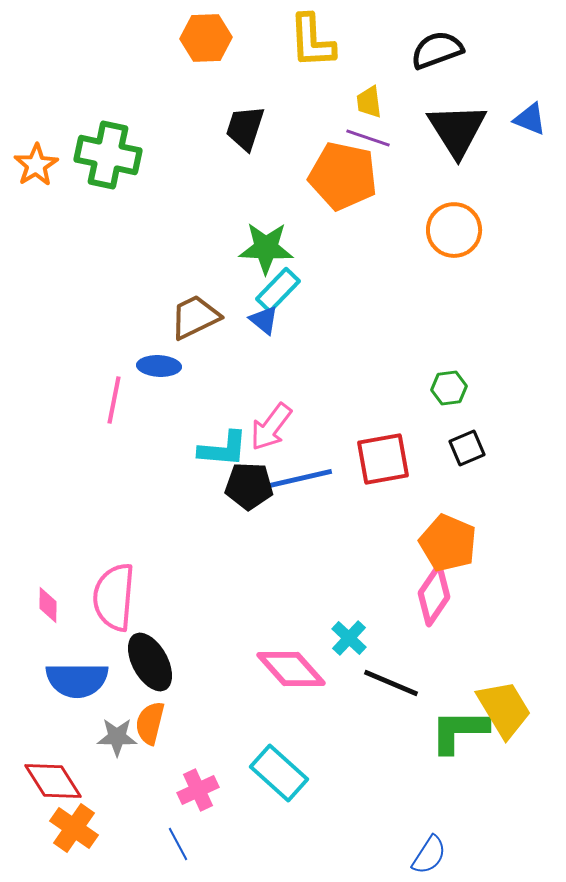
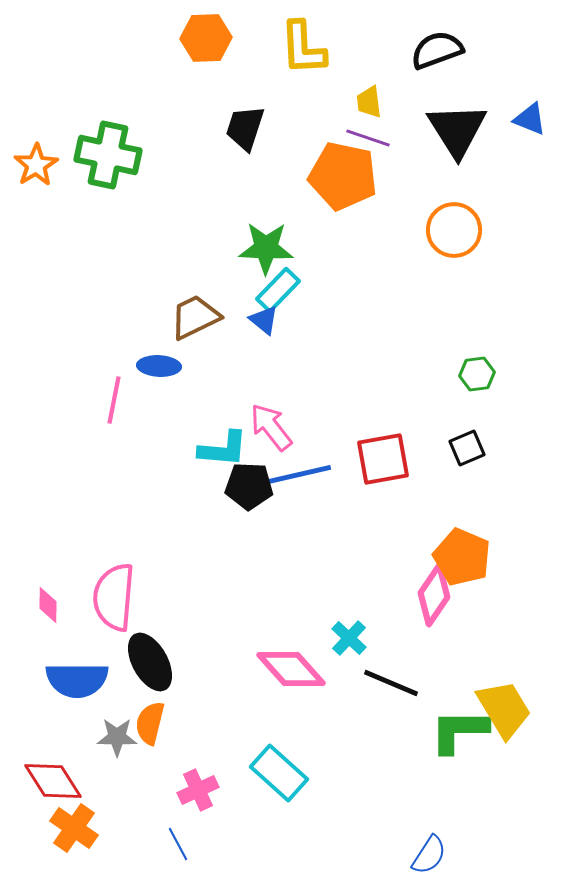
yellow L-shape at (312, 41): moved 9 px left, 7 px down
green hexagon at (449, 388): moved 28 px right, 14 px up
pink arrow at (271, 427): rotated 105 degrees clockwise
blue line at (298, 479): moved 1 px left, 4 px up
orange pentagon at (448, 543): moved 14 px right, 14 px down
